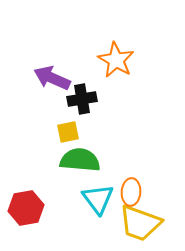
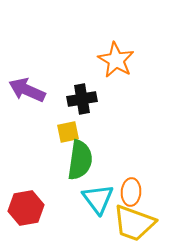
purple arrow: moved 25 px left, 12 px down
green semicircle: rotated 93 degrees clockwise
yellow trapezoid: moved 6 px left
